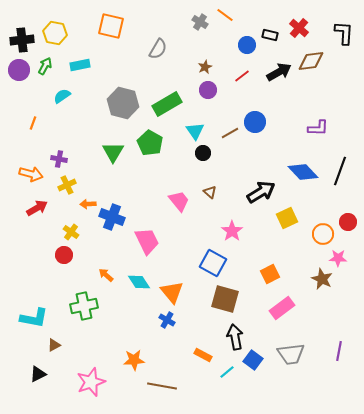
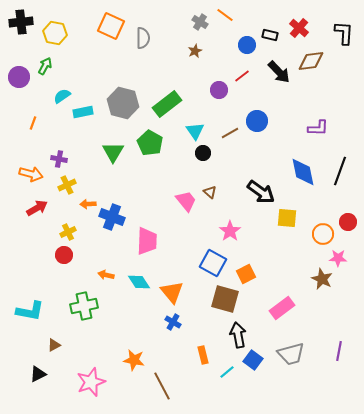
orange square at (111, 26): rotated 12 degrees clockwise
black cross at (22, 40): moved 1 px left, 18 px up
gray semicircle at (158, 49): moved 15 px left, 11 px up; rotated 30 degrees counterclockwise
cyan rectangle at (80, 65): moved 3 px right, 47 px down
brown star at (205, 67): moved 10 px left, 16 px up
purple circle at (19, 70): moved 7 px down
black arrow at (279, 72): rotated 75 degrees clockwise
purple circle at (208, 90): moved 11 px right
green rectangle at (167, 104): rotated 8 degrees counterclockwise
blue circle at (255, 122): moved 2 px right, 1 px up
blue diamond at (303, 172): rotated 32 degrees clockwise
black arrow at (261, 192): rotated 68 degrees clockwise
pink trapezoid at (179, 201): moved 7 px right
yellow square at (287, 218): rotated 30 degrees clockwise
pink star at (232, 231): moved 2 px left
yellow cross at (71, 232): moved 3 px left; rotated 28 degrees clockwise
pink trapezoid at (147, 241): rotated 28 degrees clockwise
orange square at (270, 274): moved 24 px left
orange arrow at (106, 275): rotated 28 degrees counterclockwise
cyan L-shape at (34, 318): moved 4 px left, 7 px up
blue cross at (167, 320): moved 6 px right, 2 px down
black arrow at (235, 337): moved 3 px right, 2 px up
gray trapezoid at (291, 354): rotated 8 degrees counterclockwise
orange rectangle at (203, 355): rotated 48 degrees clockwise
orange star at (134, 360): rotated 15 degrees clockwise
brown line at (162, 386): rotated 52 degrees clockwise
